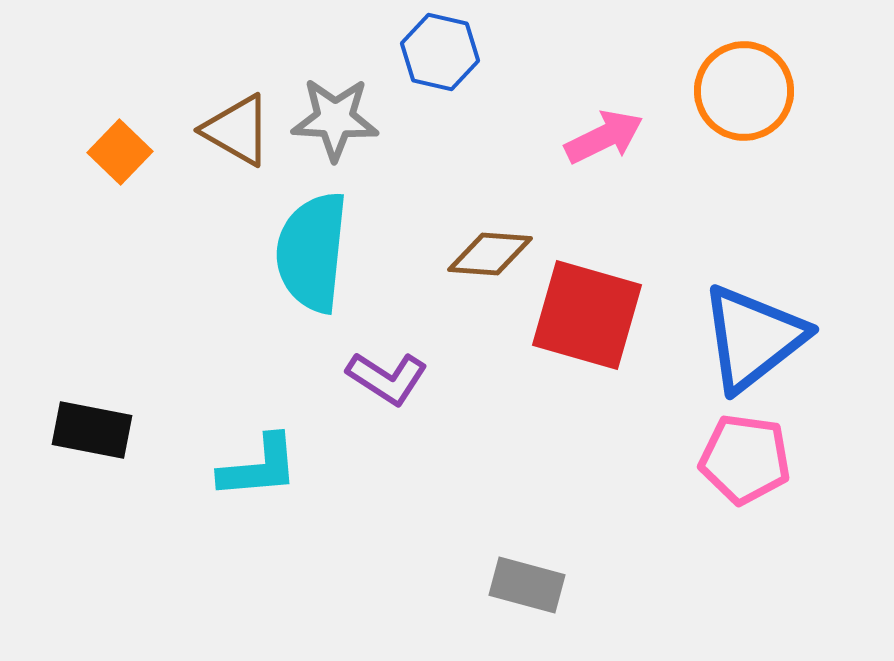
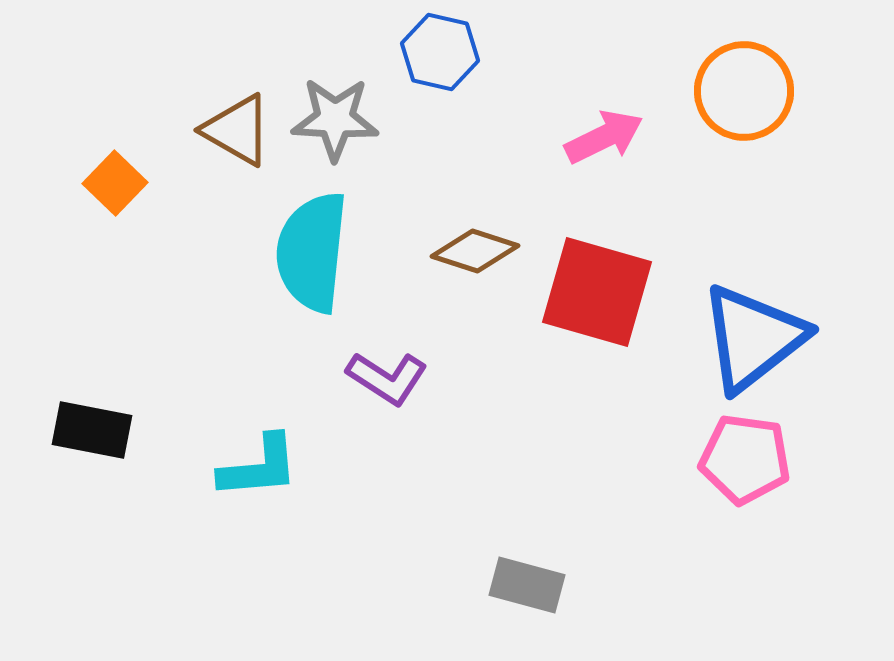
orange square: moved 5 px left, 31 px down
brown diamond: moved 15 px left, 3 px up; rotated 14 degrees clockwise
red square: moved 10 px right, 23 px up
